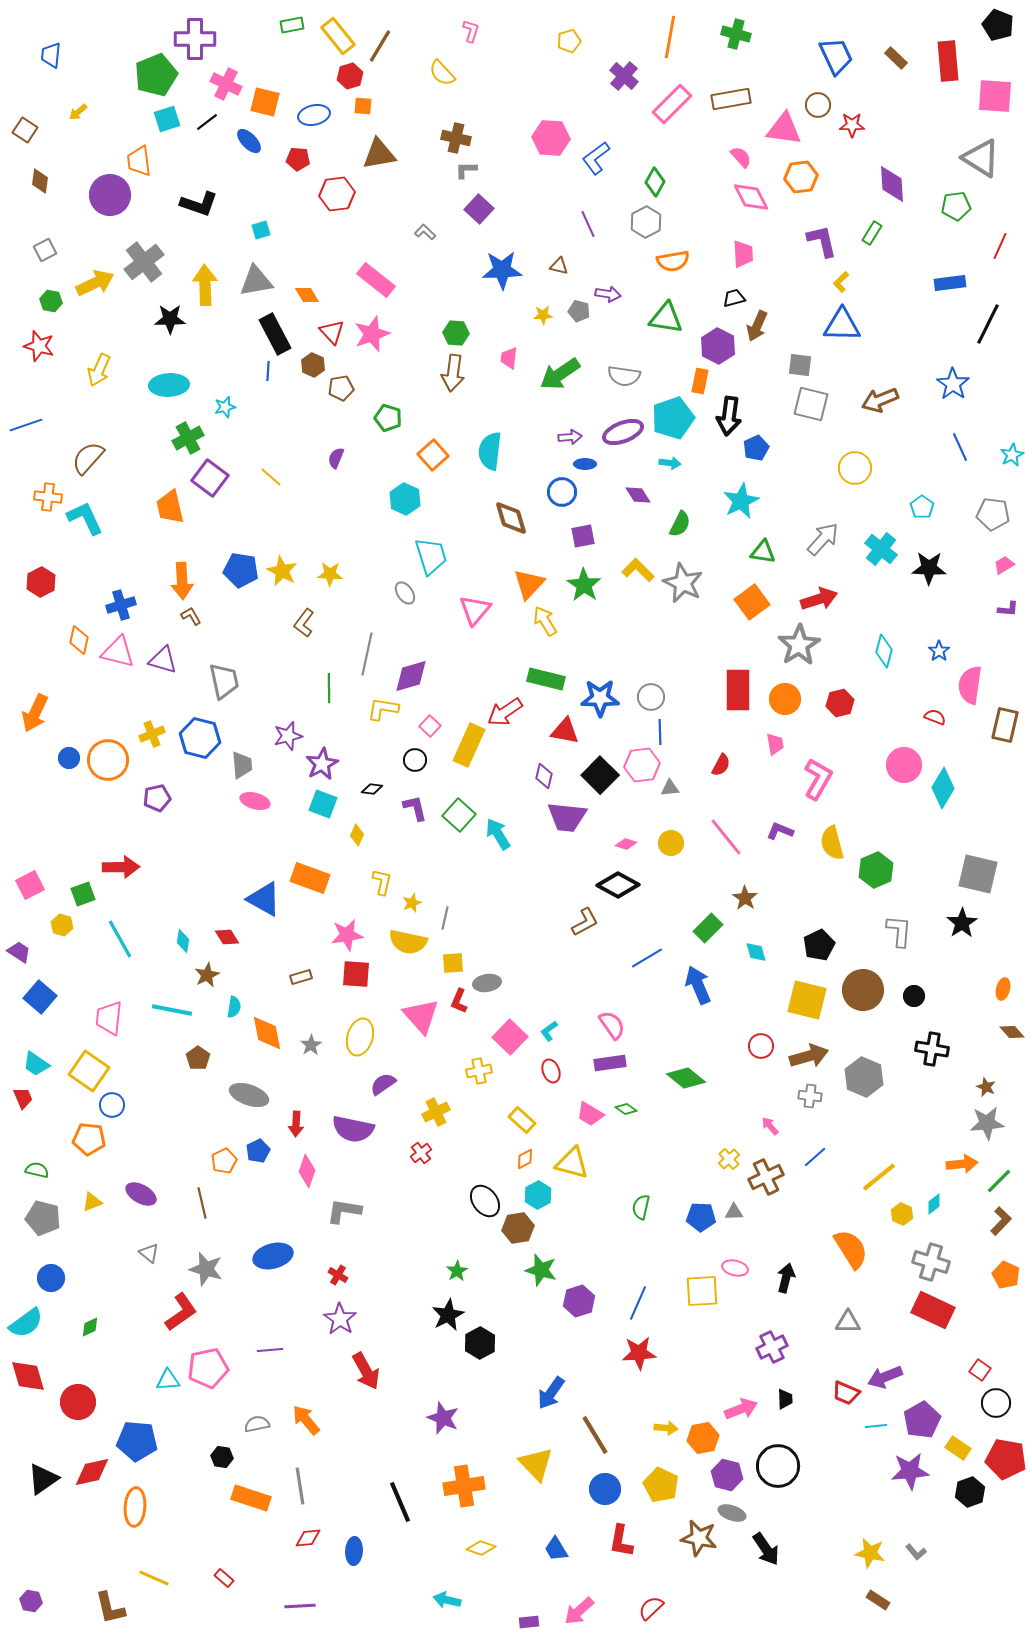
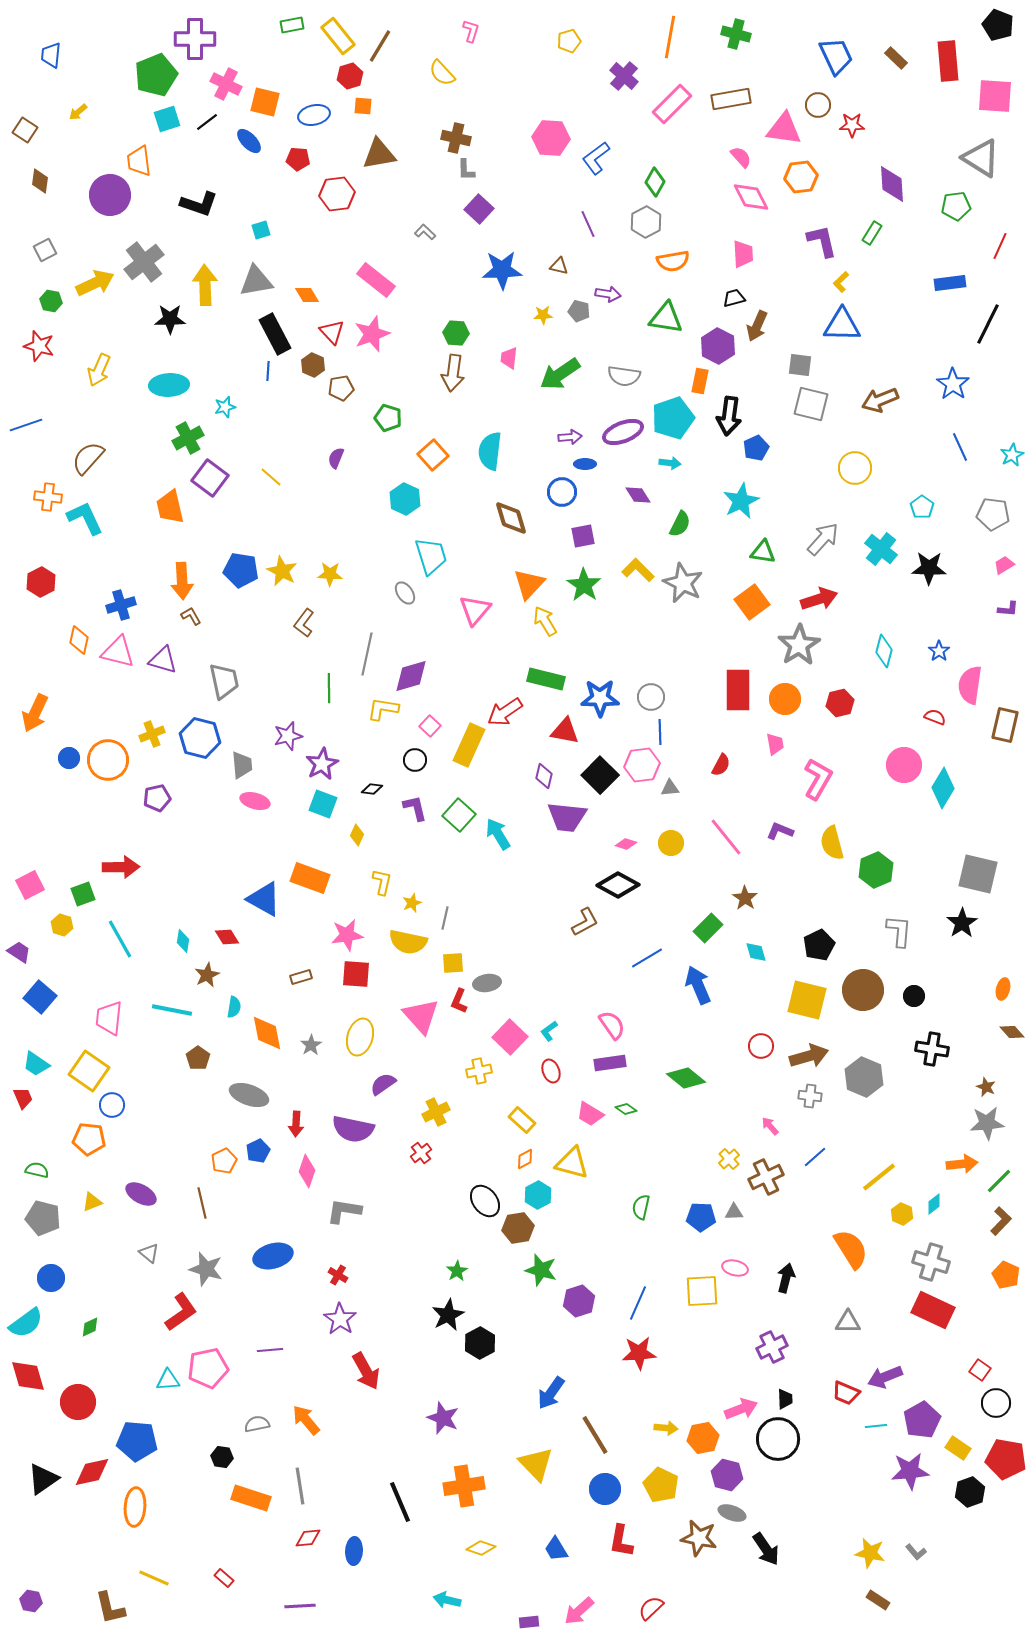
gray L-shape at (466, 170): rotated 90 degrees counterclockwise
black circle at (778, 1466): moved 27 px up
